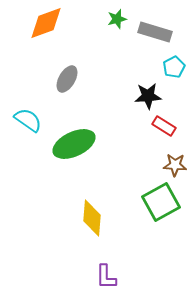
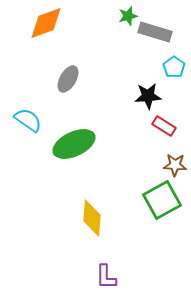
green star: moved 11 px right, 3 px up
cyan pentagon: rotated 10 degrees counterclockwise
gray ellipse: moved 1 px right
green square: moved 1 px right, 2 px up
